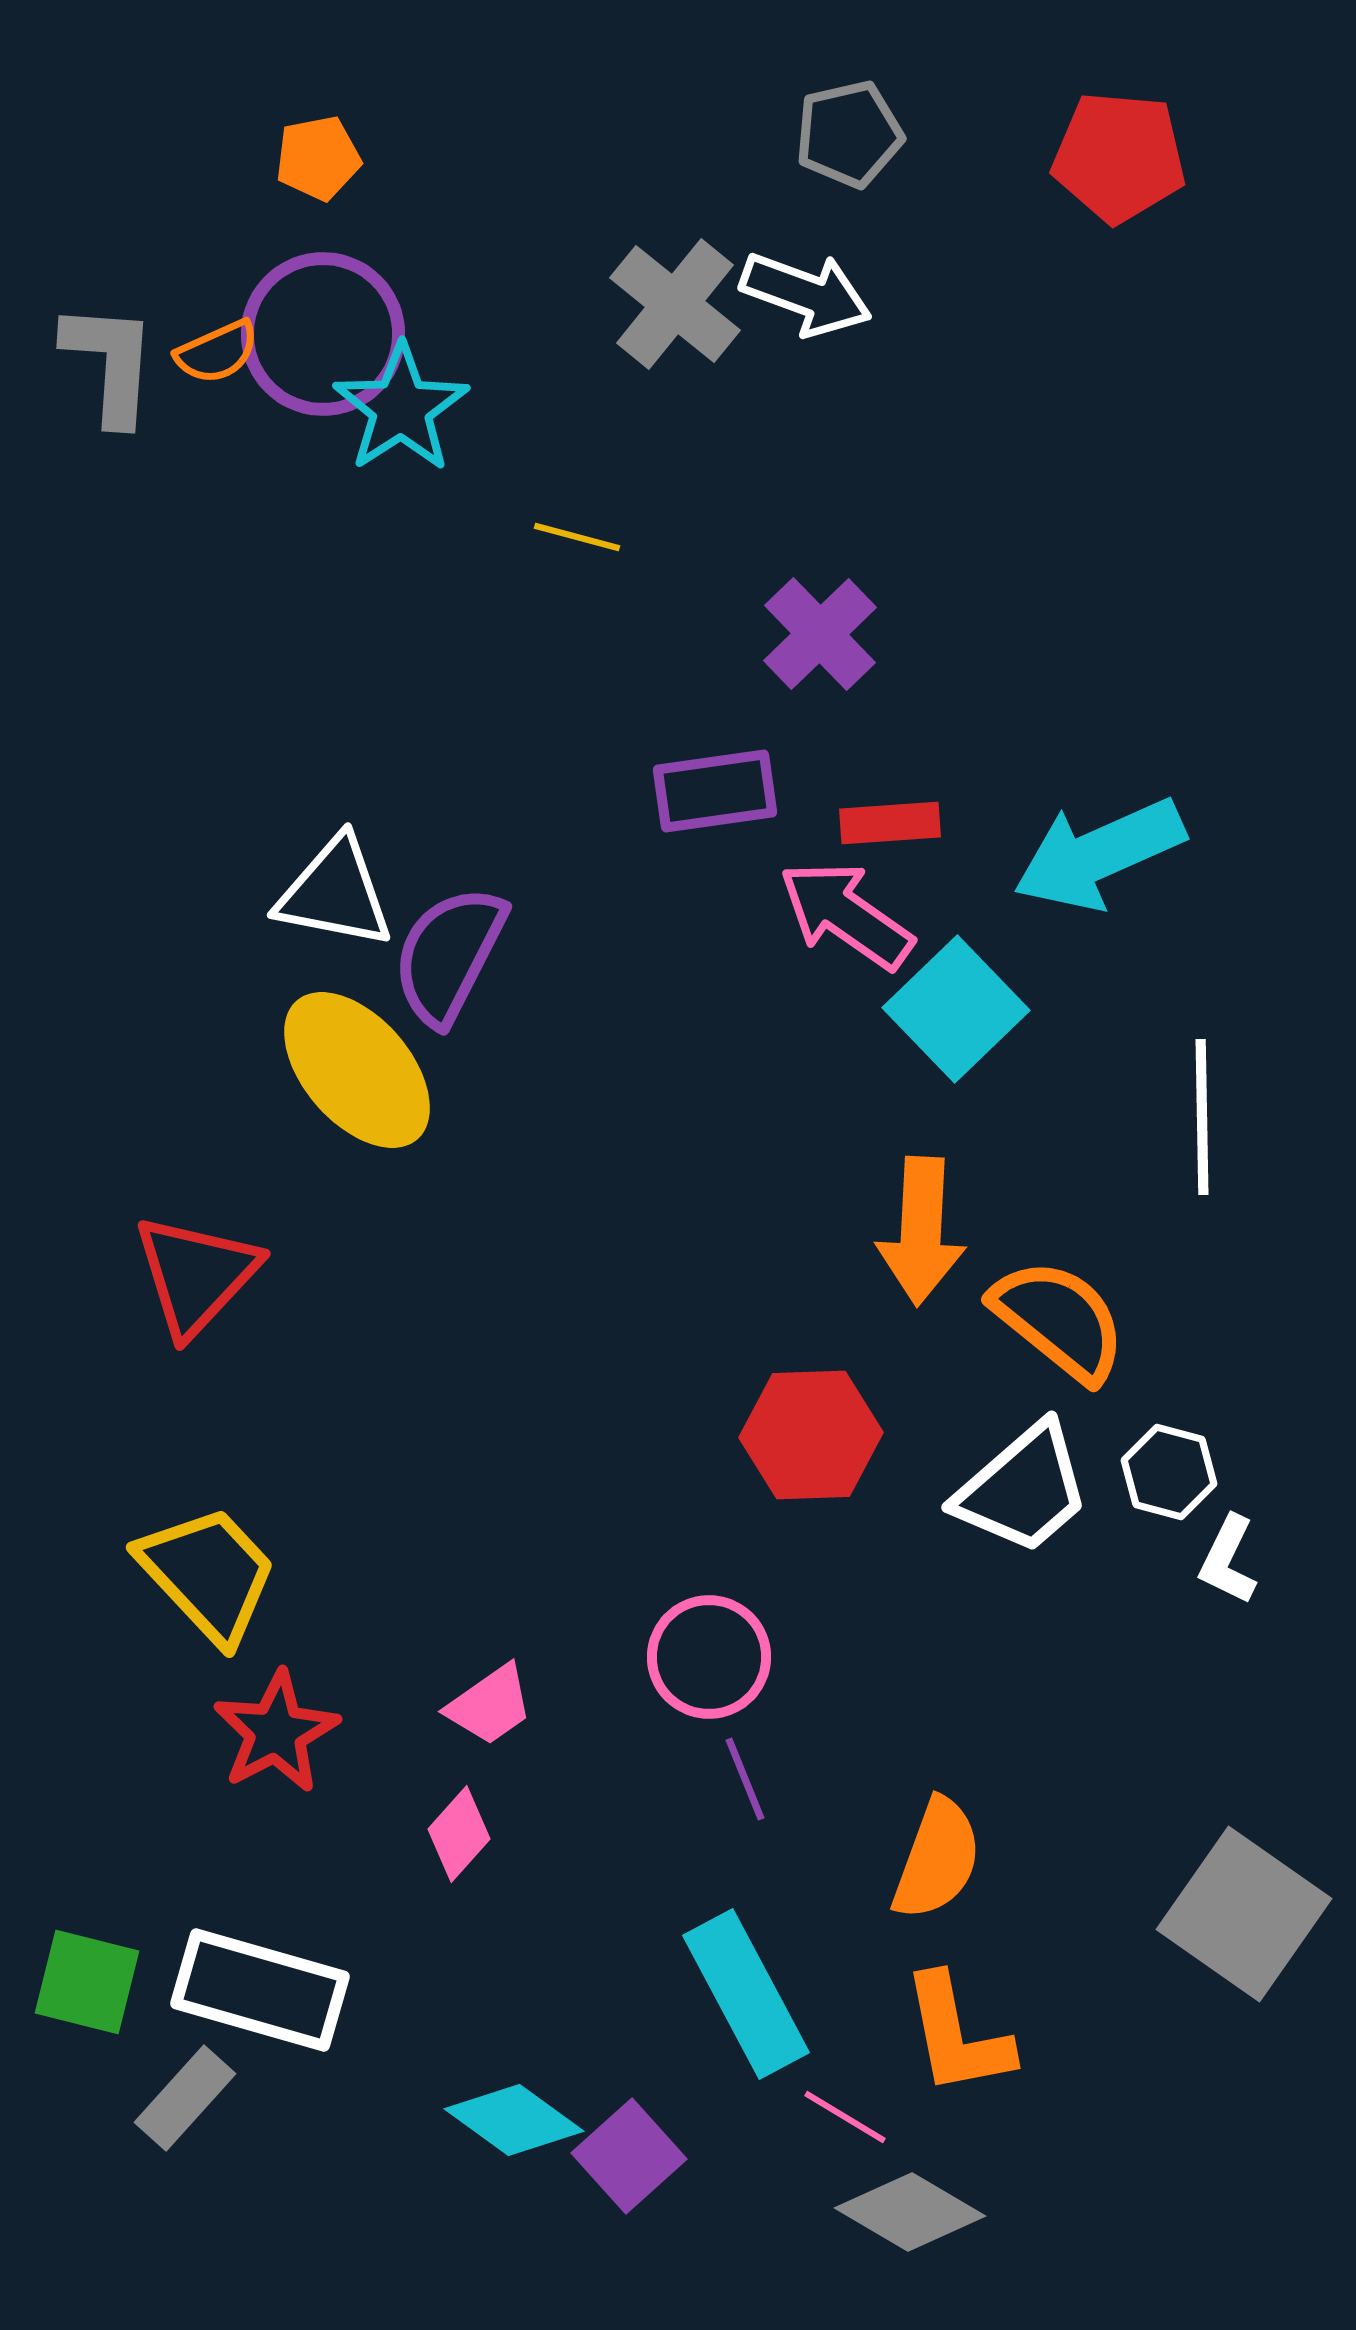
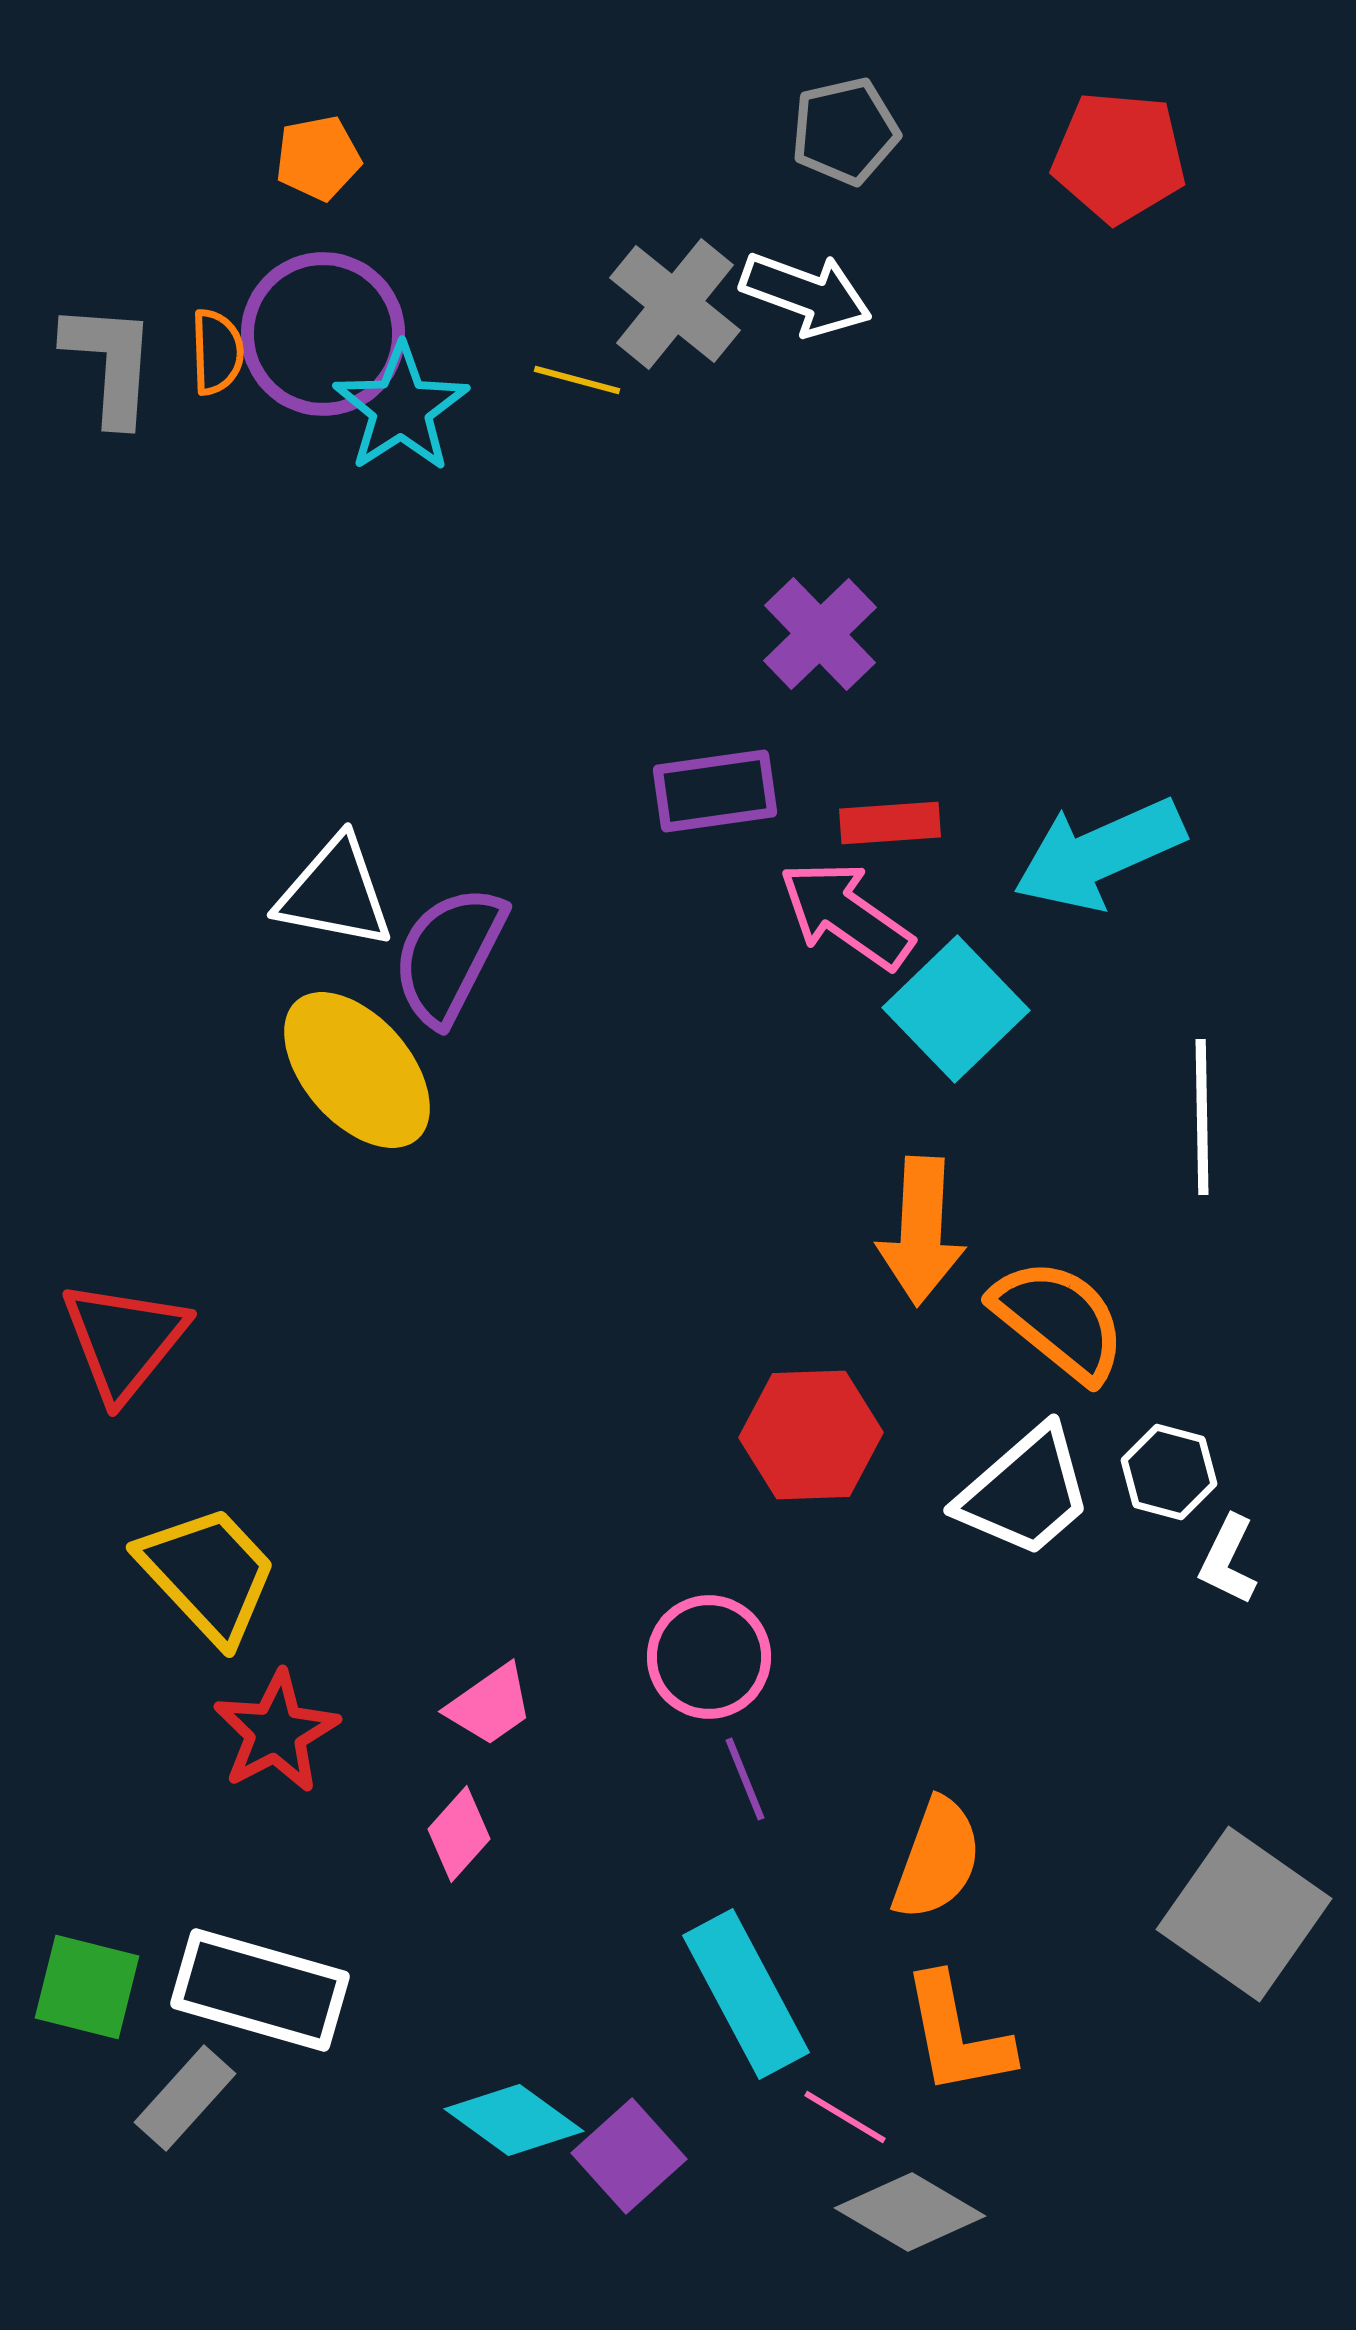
gray pentagon at (849, 134): moved 4 px left, 3 px up
orange semicircle at (217, 352): rotated 68 degrees counterclockwise
yellow line at (577, 537): moved 157 px up
red triangle at (196, 1275): moved 72 px left, 65 px down; rotated 4 degrees counterclockwise
white trapezoid at (1023, 1489): moved 2 px right, 3 px down
green square at (87, 1982): moved 5 px down
